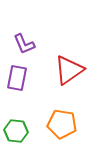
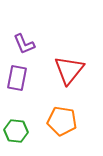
red triangle: rotated 16 degrees counterclockwise
orange pentagon: moved 3 px up
